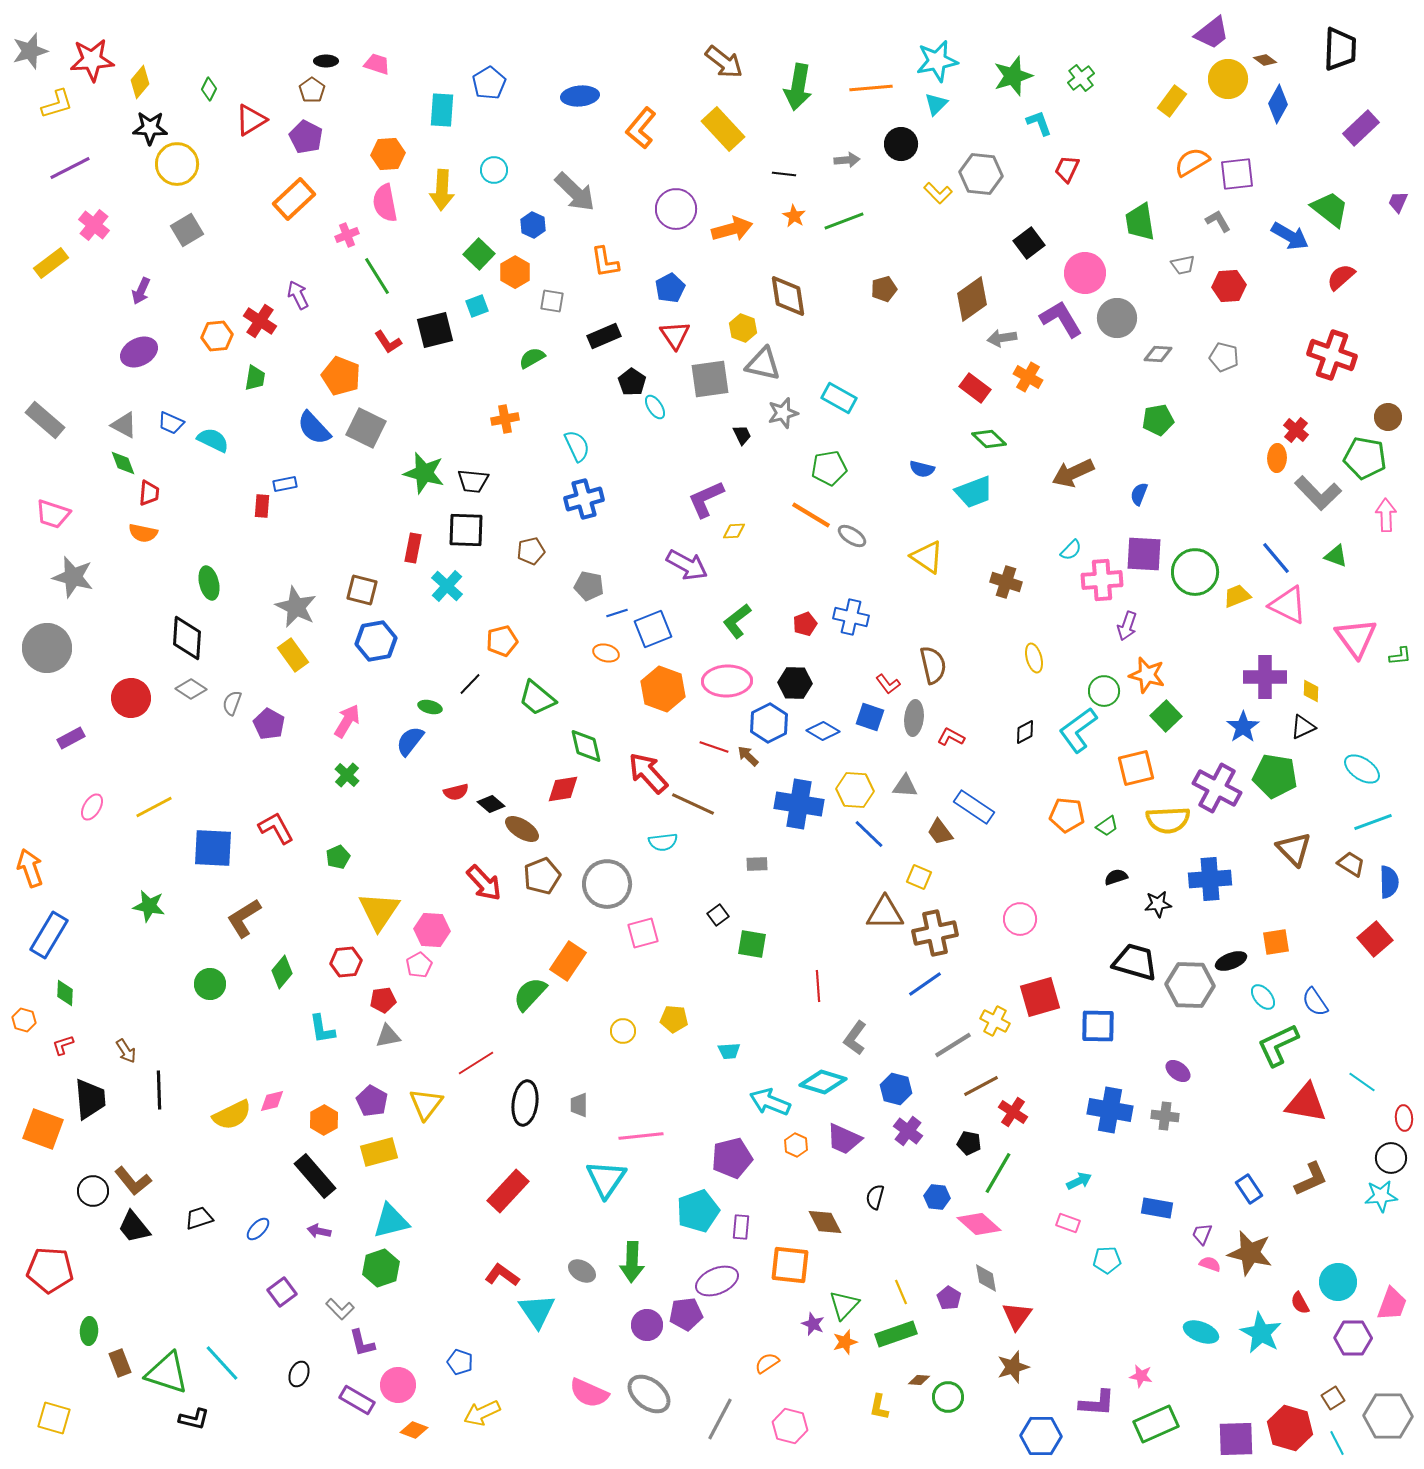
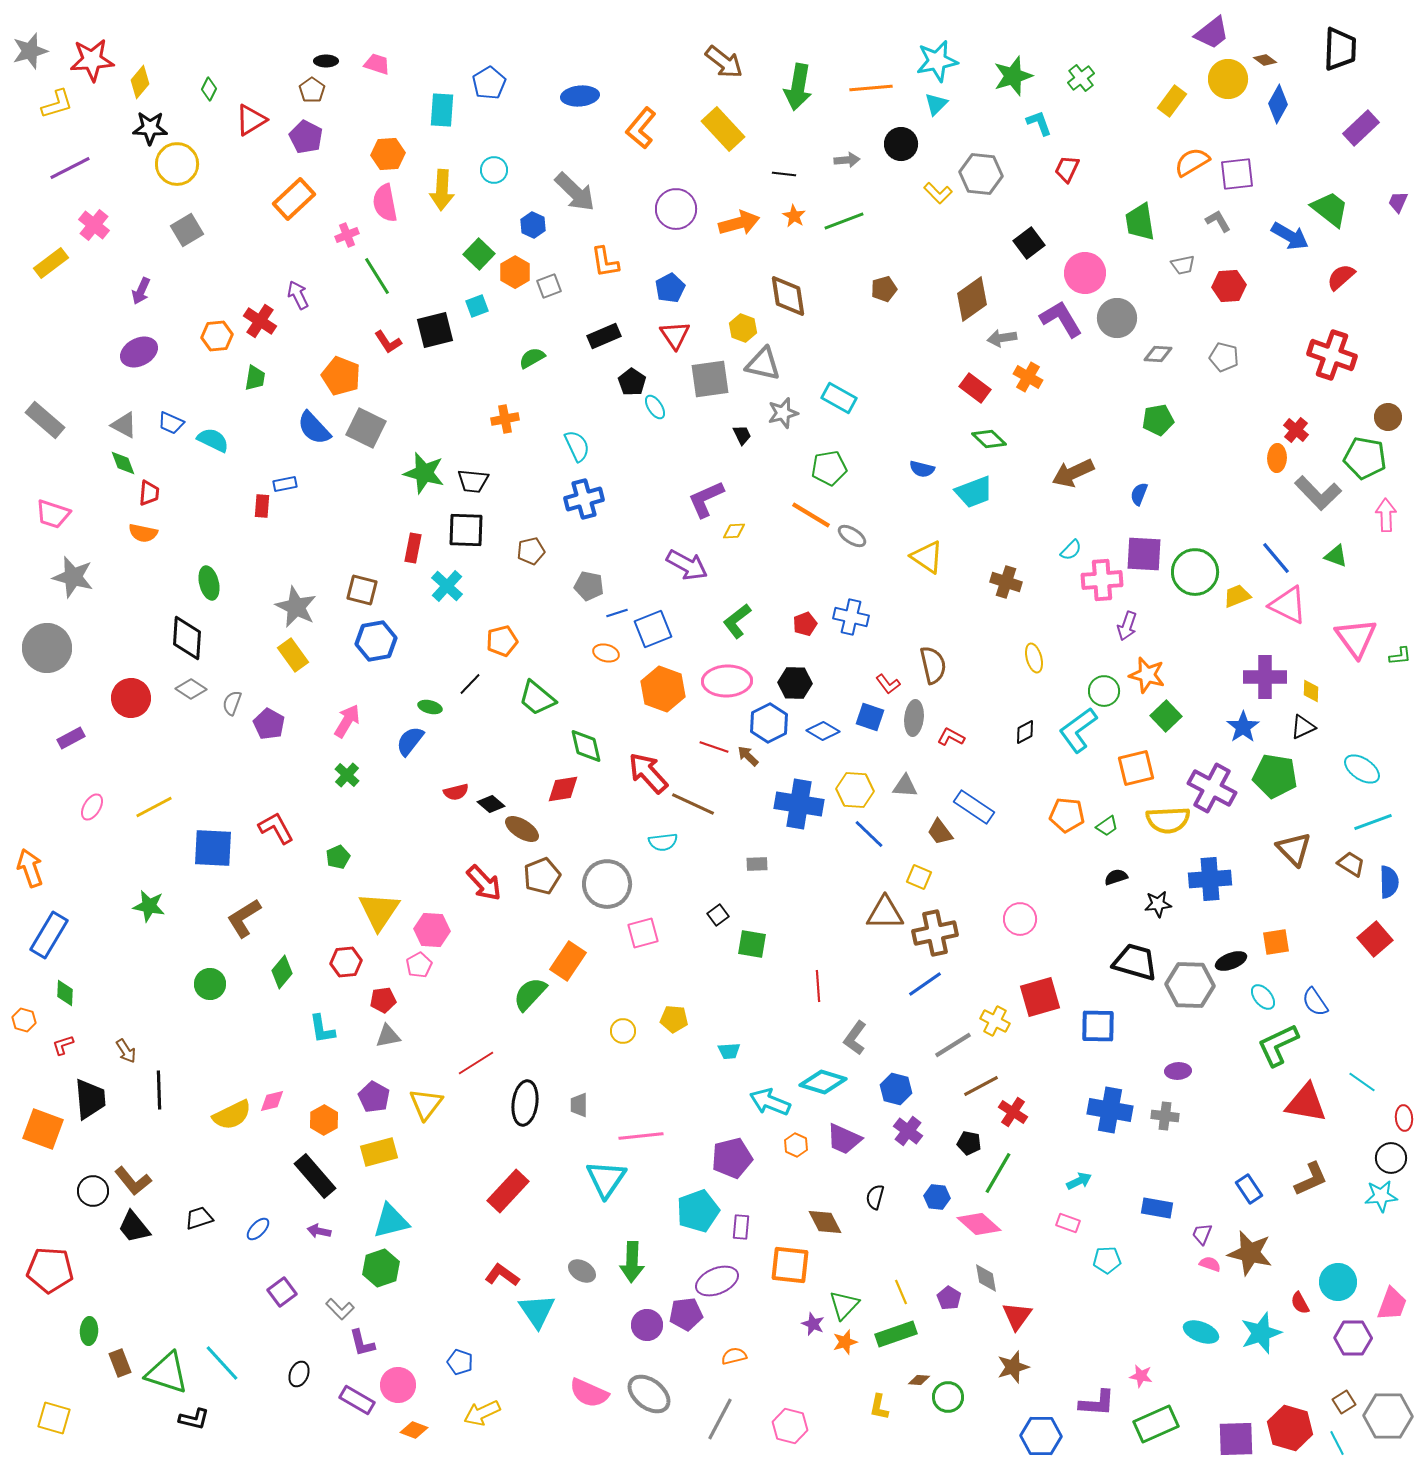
orange arrow at (732, 229): moved 7 px right, 6 px up
gray square at (552, 301): moved 3 px left, 15 px up; rotated 30 degrees counterclockwise
purple cross at (1217, 788): moved 5 px left
purple ellipse at (1178, 1071): rotated 40 degrees counterclockwise
purple pentagon at (372, 1101): moved 2 px right, 4 px up
cyan star at (1261, 1333): rotated 24 degrees clockwise
orange semicircle at (767, 1363): moved 33 px left, 7 px up; rotated 20 degrees clockwise
brown square at (1333, 1398): moved 11 px right, 4 px down
